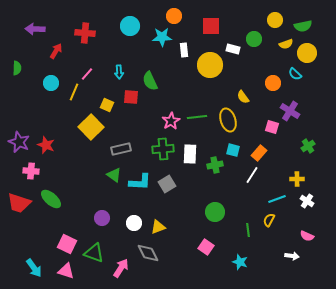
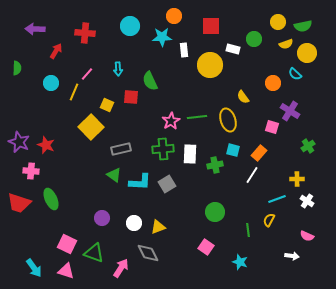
yellow circle at (275, 20): moved 3 px right, 2 px down
cyan arrow at (119, 72): moved 1 px left, 3 px up
green ellipse at (51, 199): rotated 25 degrees clockwise
